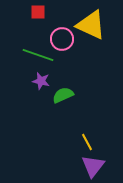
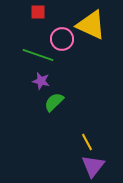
green semicircle: moved 9 px left, 7 px down; rotated 20 degrees counterclockwise
